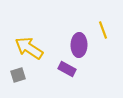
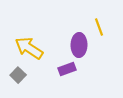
yellow line: moved 4 px left, 3 px up
purple rectangle: rotated 48 degrees counterclockwise
gray square: rotated 28 degrees counterclockwise
